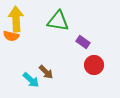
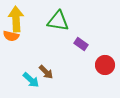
purple rectangle: moved 2 px left, 2 px down
red circle: moved 11 px right
